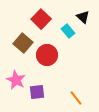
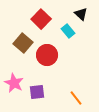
black triangle: moved 2 px left, 3 px up
pink star: moved 2 px left, 3 px down
